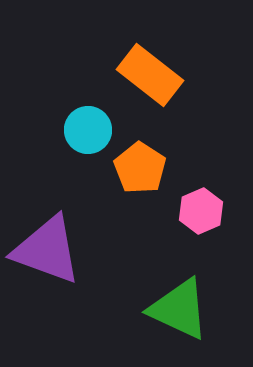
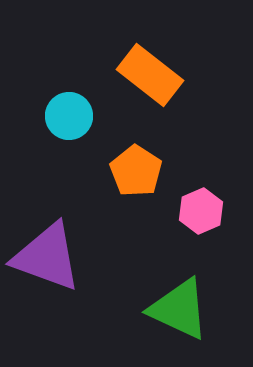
cyan circle: moved 19 px left, 14 px up
orange pentagon: moved 4 px left, 3 px down
purple triangle: moved 7 px down
